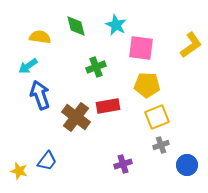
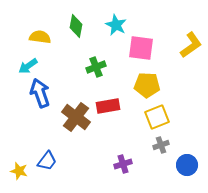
green diamond: rotated 25 degrees clockwise
blue arrow: moved 2 px up
